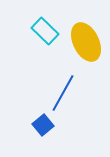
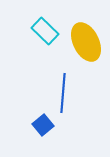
blue line: rotated 24 degrees counterclockwise
